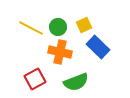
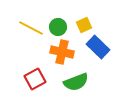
orange cross: moved 2 px right
